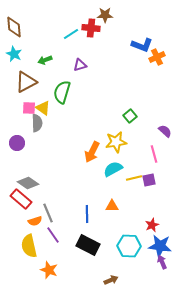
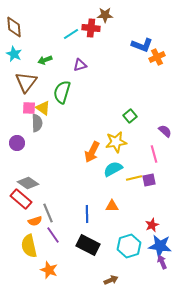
brown triangle: rotated 25 degrees counterclockwise
cyan hexagon: rotated 20 degrees counterclockwise
